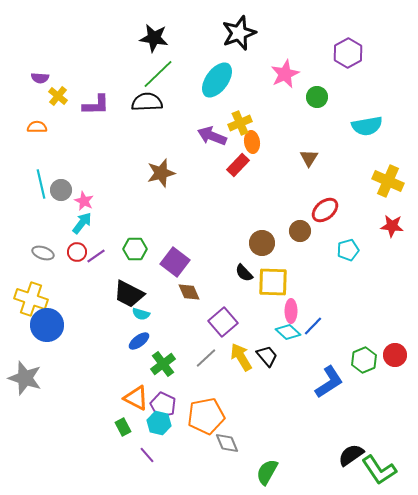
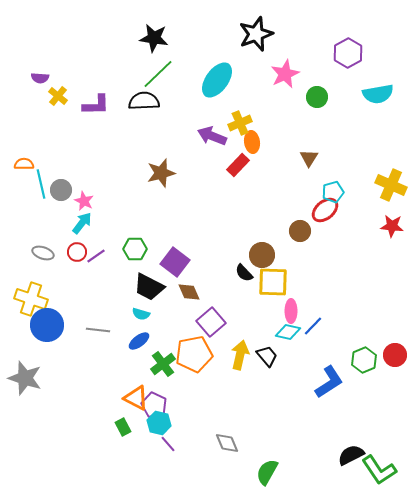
black star at (239, 33): moved 17 px right, 1 px down
black semicircle at (147, 102): moved 3 px left, 1 px up
cyan semicircle at (367, 126): moved 11 px right, 32 px up
orange semicircle at (37, 127): moved 13 px left, 37 px down
yellow cross at (388, 181): moved 3 px right, 4 px down
brown circle at (262, 243): moved 12 px down
cyan pentagon at (348, 250): moved 15 px left, 58 px up
black trapezoid at (129, 294): moved 20 px right, 7 px up
purple square at (223, 322): moved 12 px left
cyan diamond at (288, 332): rotated 30 degrees counterclockwise
yellow arrow at (241, 357): moved 1 px left, 2 px up; rotated 44 degrees clockwise
gray line at (206, 358): moved 108 px left, 28 px up; rotated 50 degrees clockwise
purple pentagon at (163, 405): moved 9 px left
orange pentagon at (206, 416): moved 12 px left, 62 px up
purple line at (147, 455): moved 21 px right, 11 px up
black semicircle at (351, 455): rotated 8 degrees clockwise
